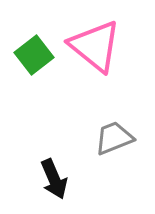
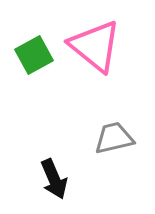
green square: rotated 9 degrees clockwise
gray trapezoid: rotated 9 degrees clockwise
